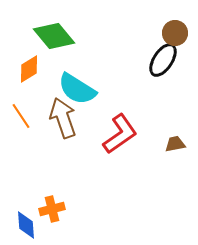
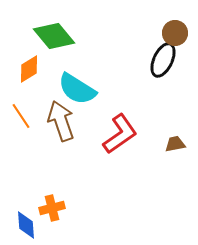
black ellipse: rotated 8 degrees counterclockwise
brown arrow: moved 2 px left, 3 px down
orange cross: moved 1 px up
